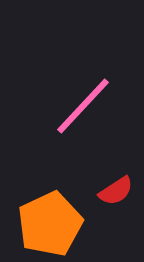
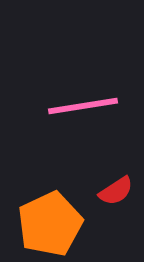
pink line: rotated 38 degrees clockwise
